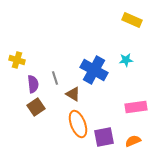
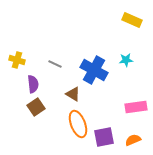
gray line: moved 14 px up; rotated 48 degrees counterclockwise
orange semicircle: moved 1 px up
